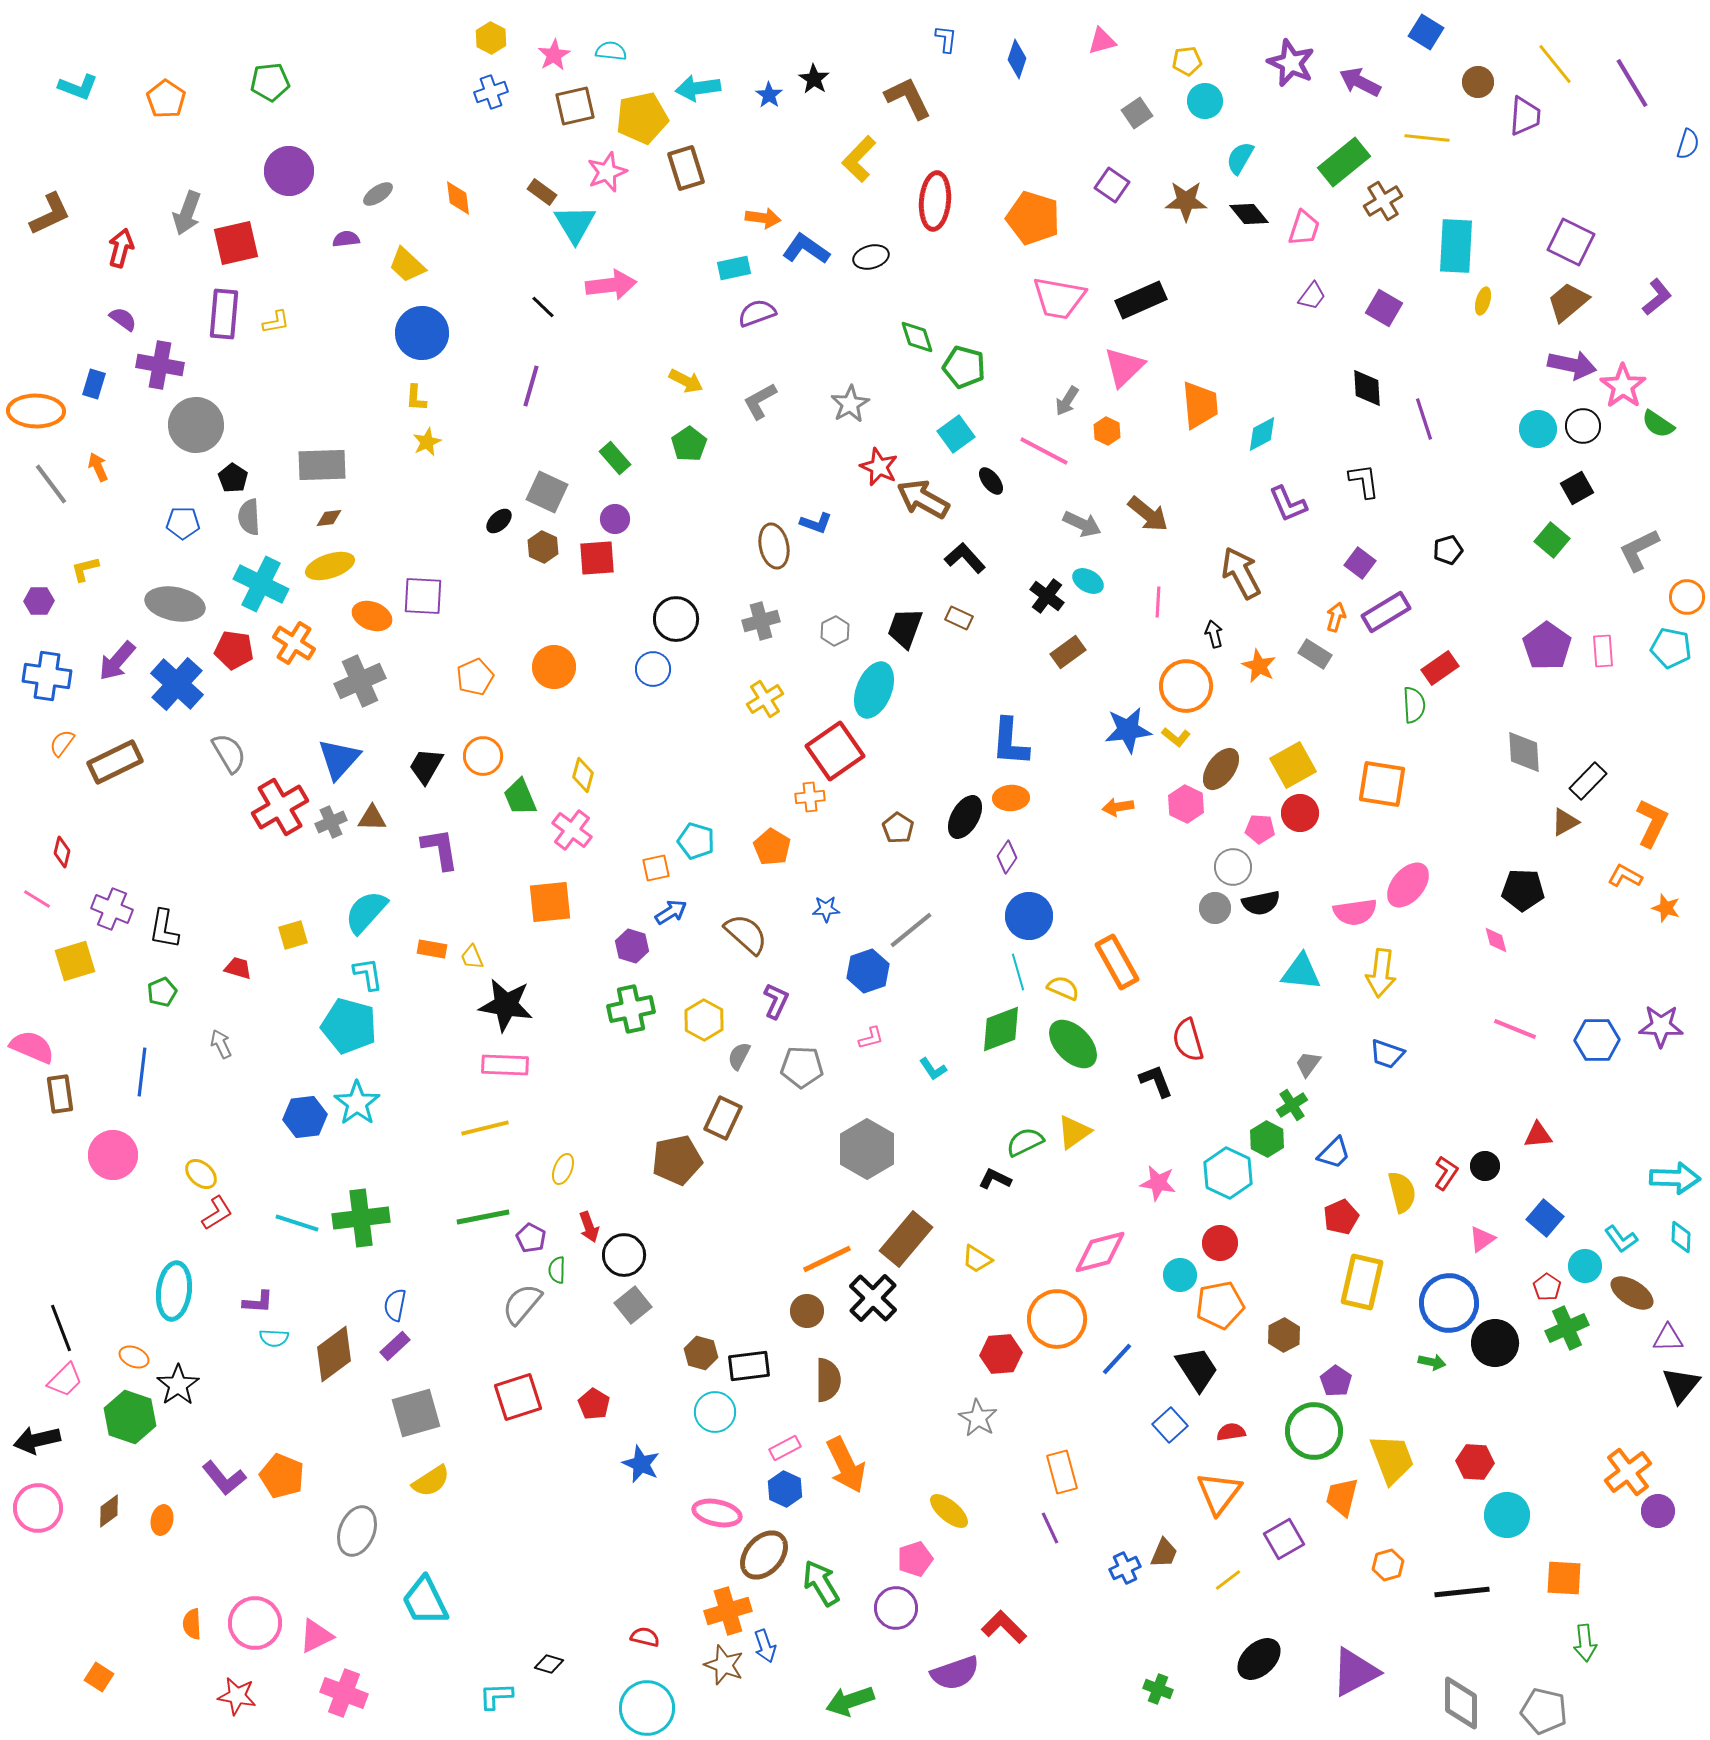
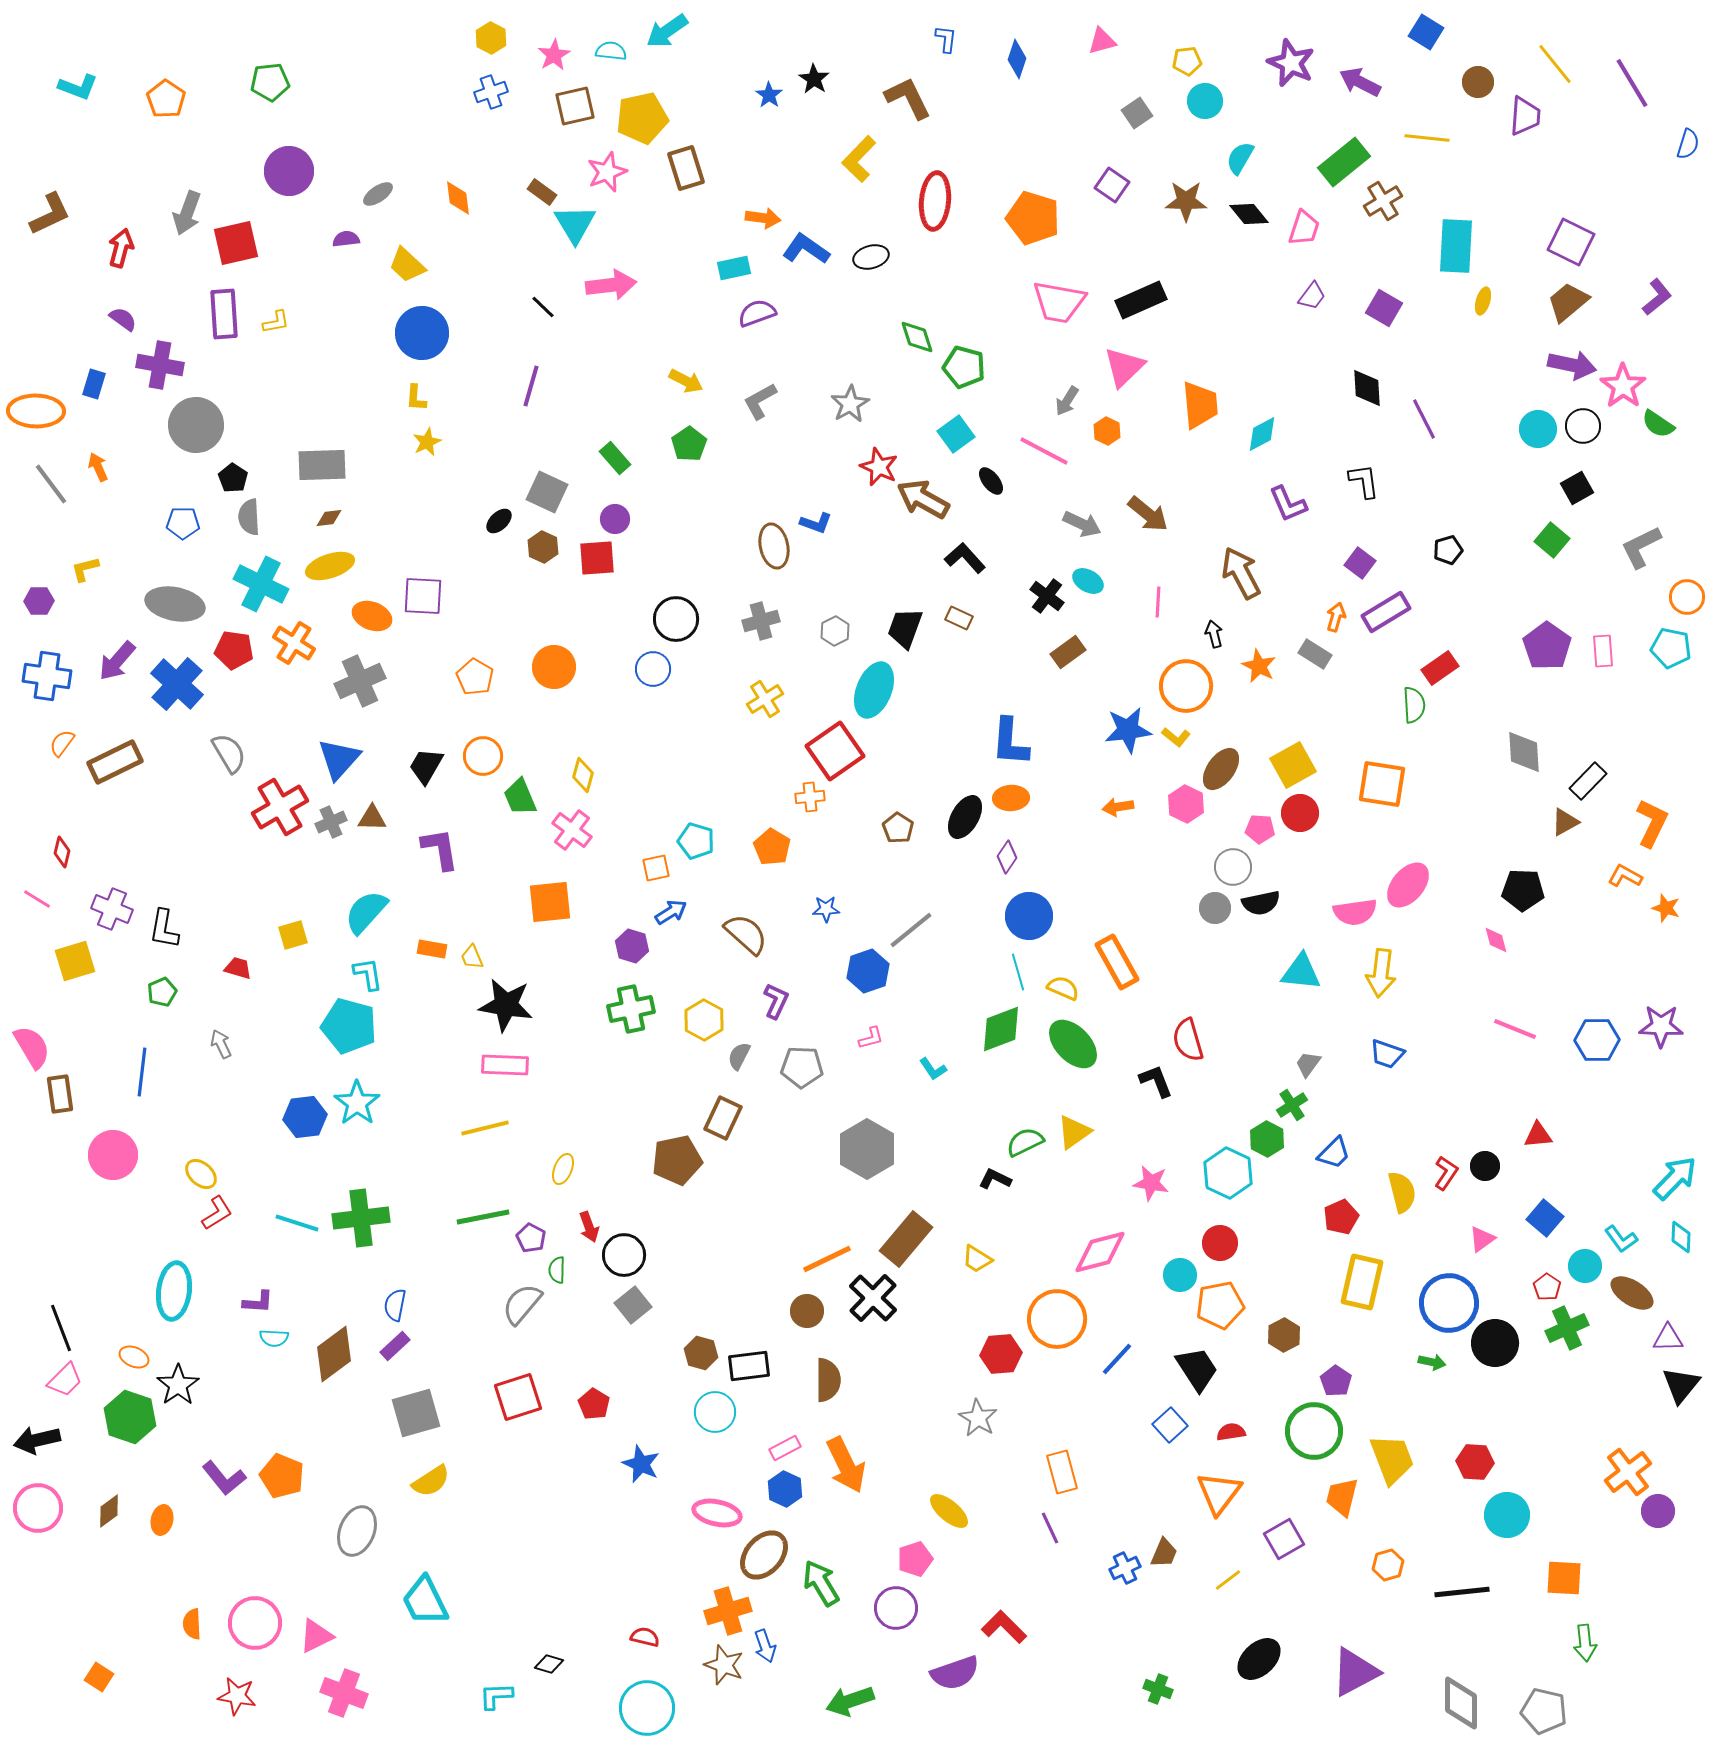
cyan arrow at (698, 88): moved 31 px left, 57 px up; rotated 27 degrees counterclockwise
pink trapezoid at (1059, 298): moved 4 px down
purple rectangle at (224, 314): rotated 9 degrees counterclockwise
purple line at (1424, 419): rotated 9 degrees counterclockwise
gray L-shape at (1639, 550): moved 2 px right, 3 px up
orange pentagon at (475, 677): rotated 18 degrees counterclockwise
pink semicircle at (32, 1047): rotated 36 degrees clockwise
cyan arrow at (1675, 1178): rotated 48 degrees counterclockwise
pink star at (1158, 1183): moved 7 px left
